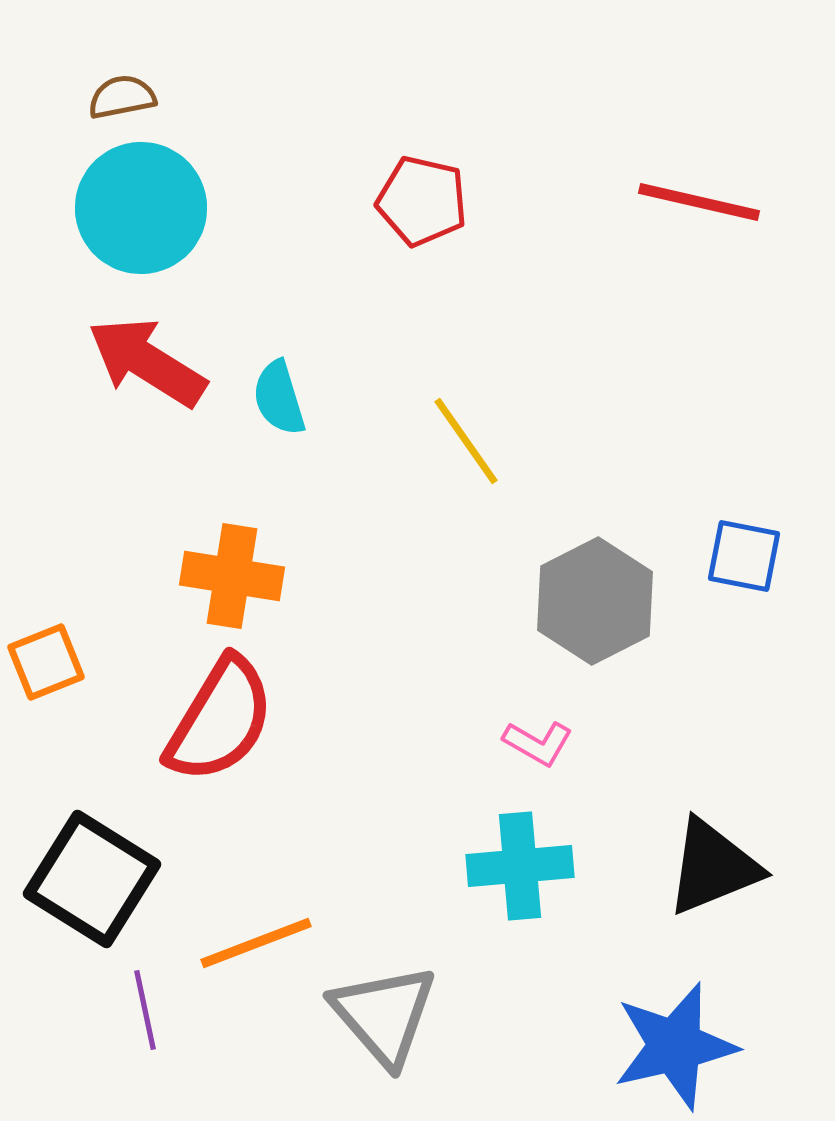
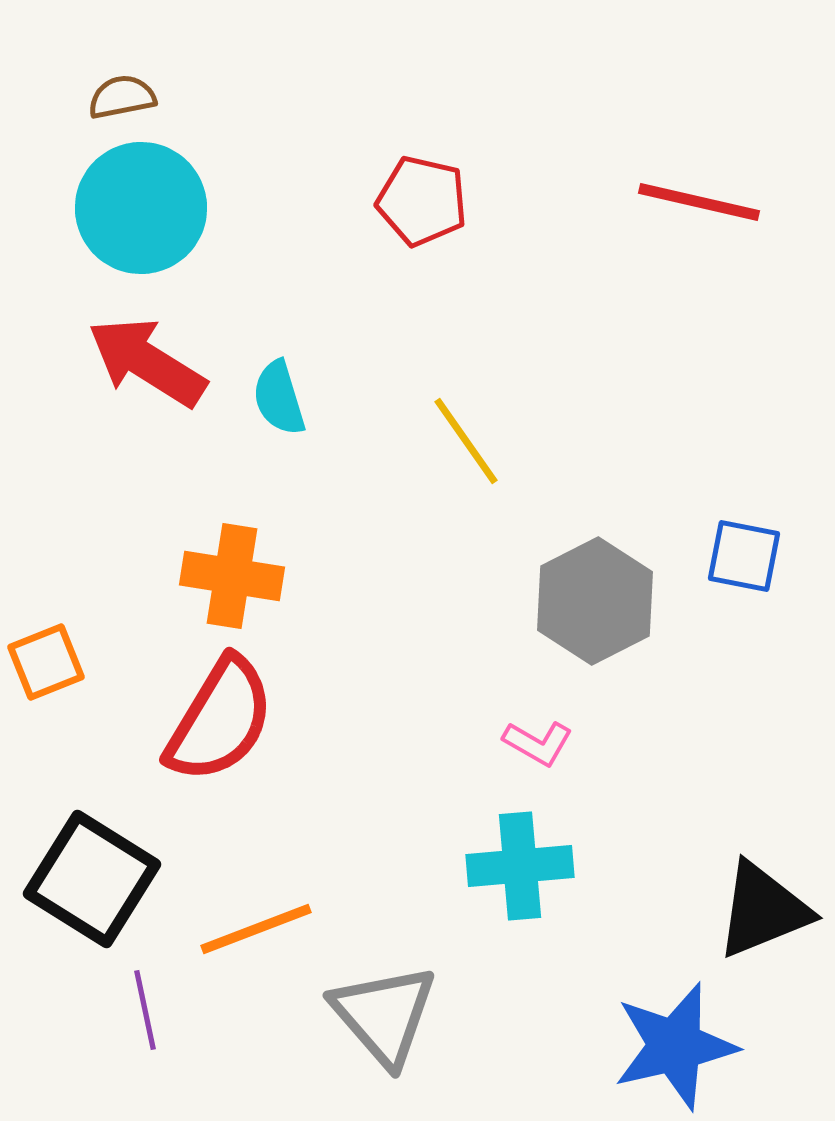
black triangle: moved 50 px right, 43 px down
orange line: moved 14 px up
